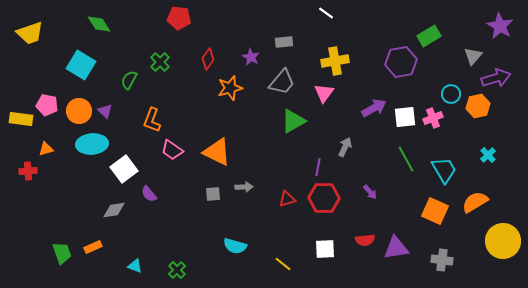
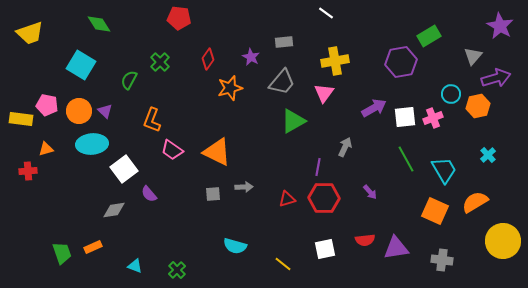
white square at (325, 249): rotated 10 degrees counterclockwise
